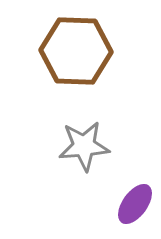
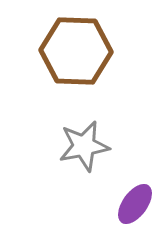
gray star: rotated 6 degrees counterclockwise
